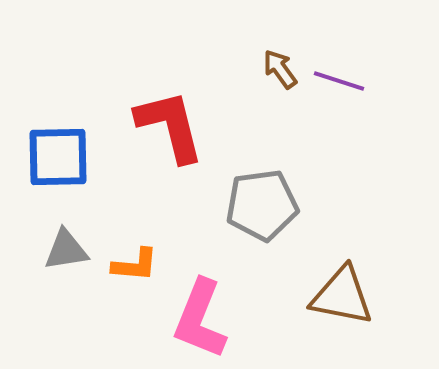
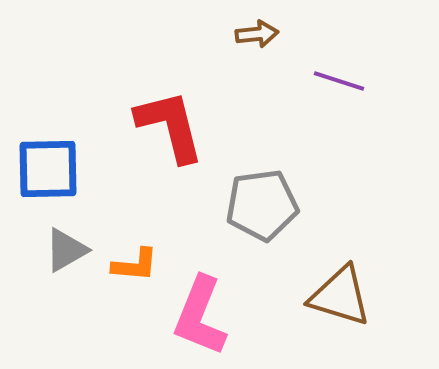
brown arrow: moved 23 px left, 35 px up; rotated 120 degrees clockwise
blue square: moved 10 px left, 12 px down
gray triangle: rotated 21 degrees counterclockwise
brown triangle: moved 2 px left; rotated 6 degrees clockwise
pink L-shape: moved 3 px up
